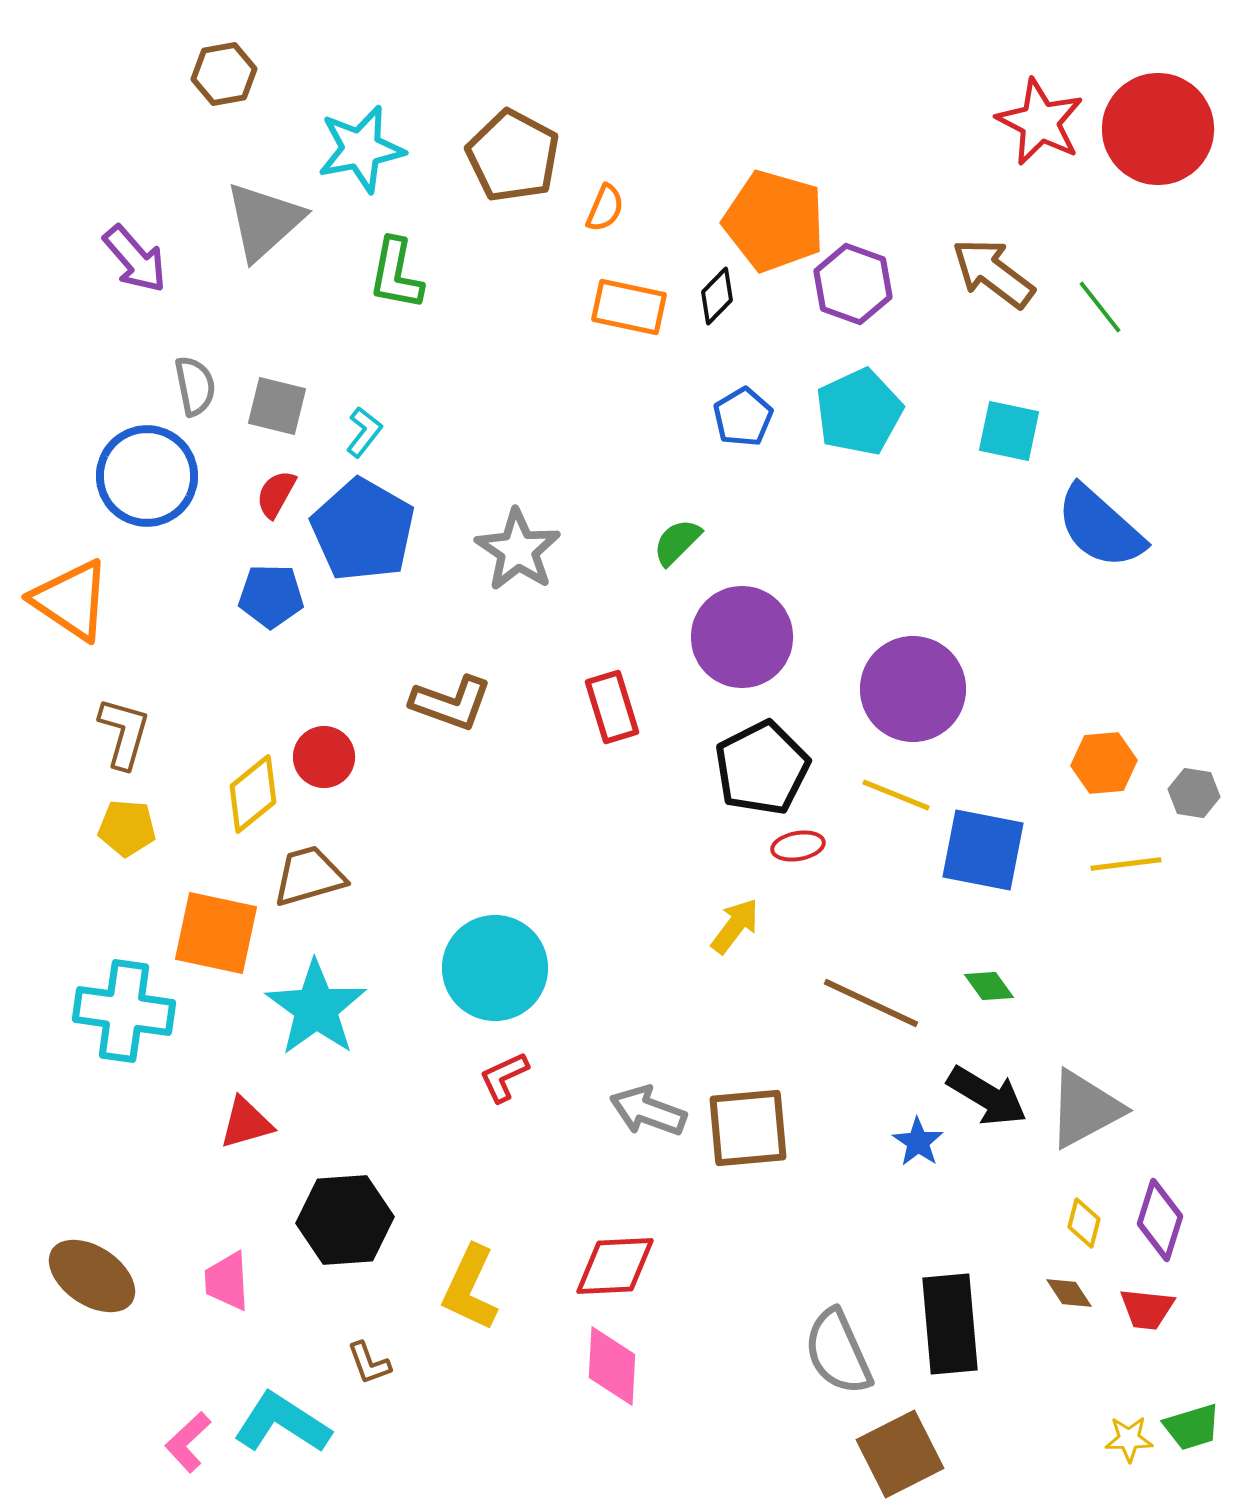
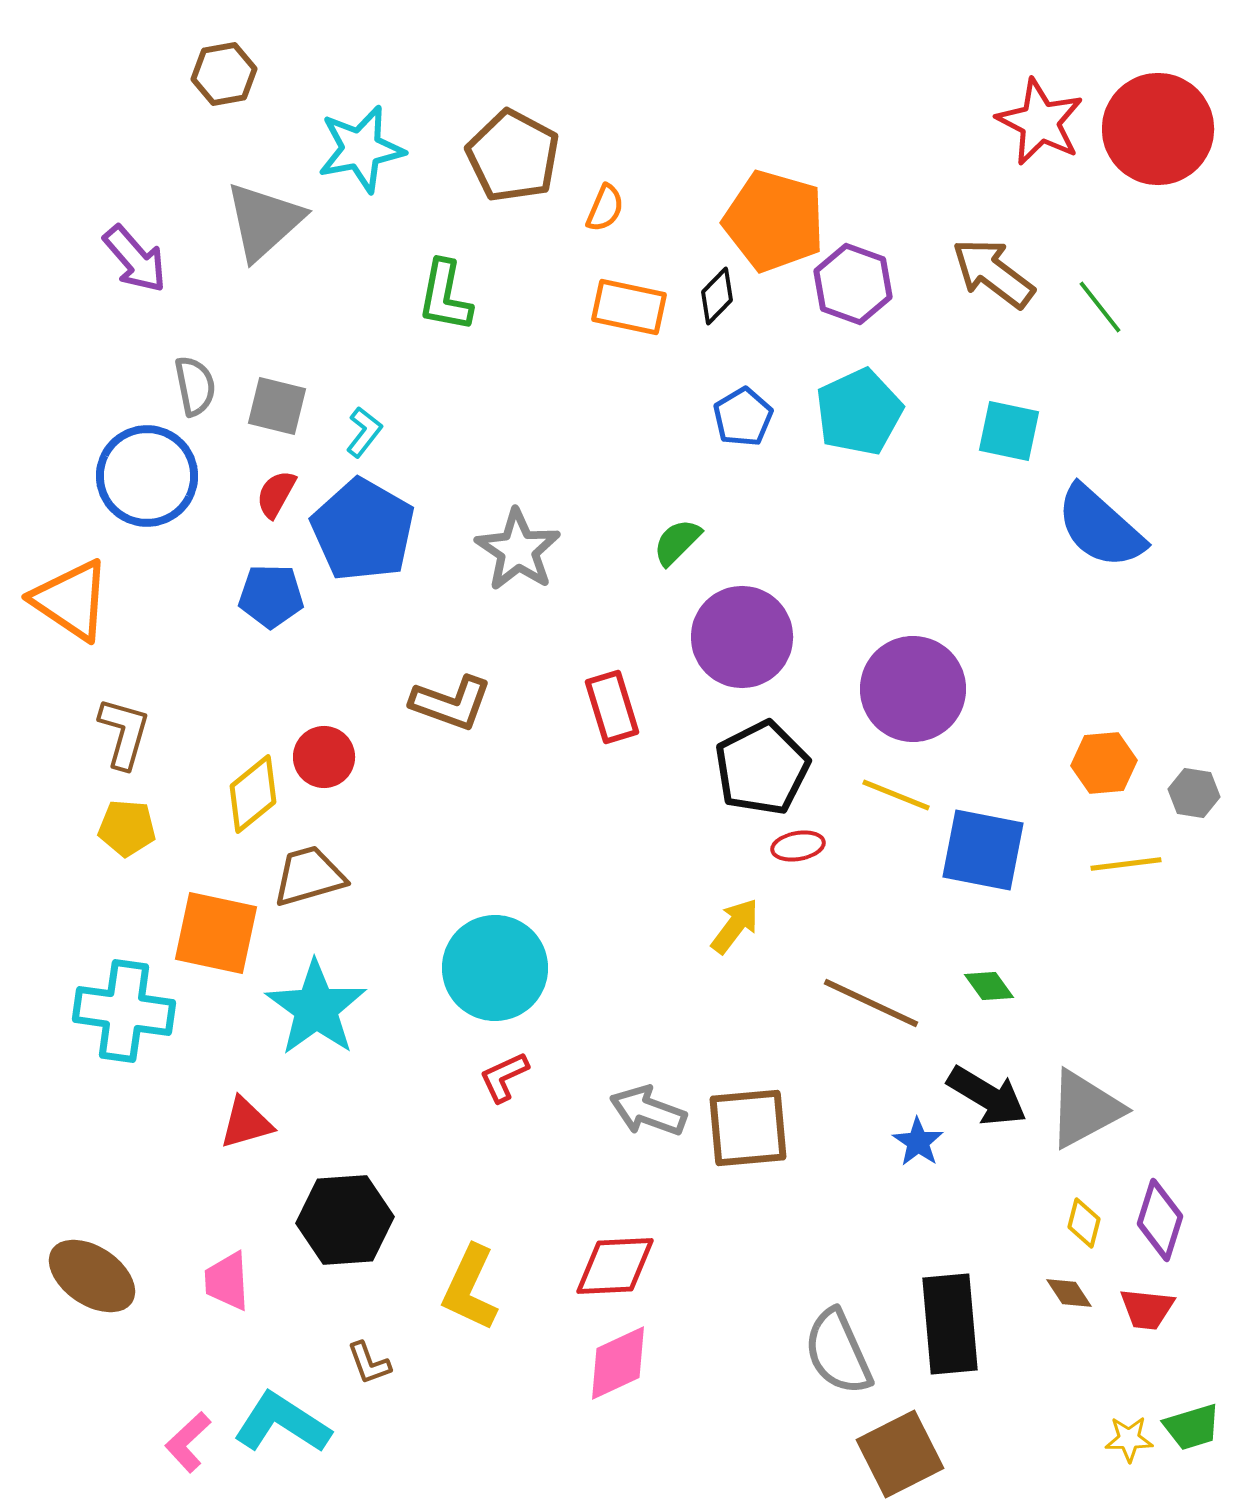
green L-shape at (396, 274): moved 49 px right, 22 px down
pink diamond at (612, 1366): moved 6 px right, 3 px up; rotated 62 degrees clockwise
